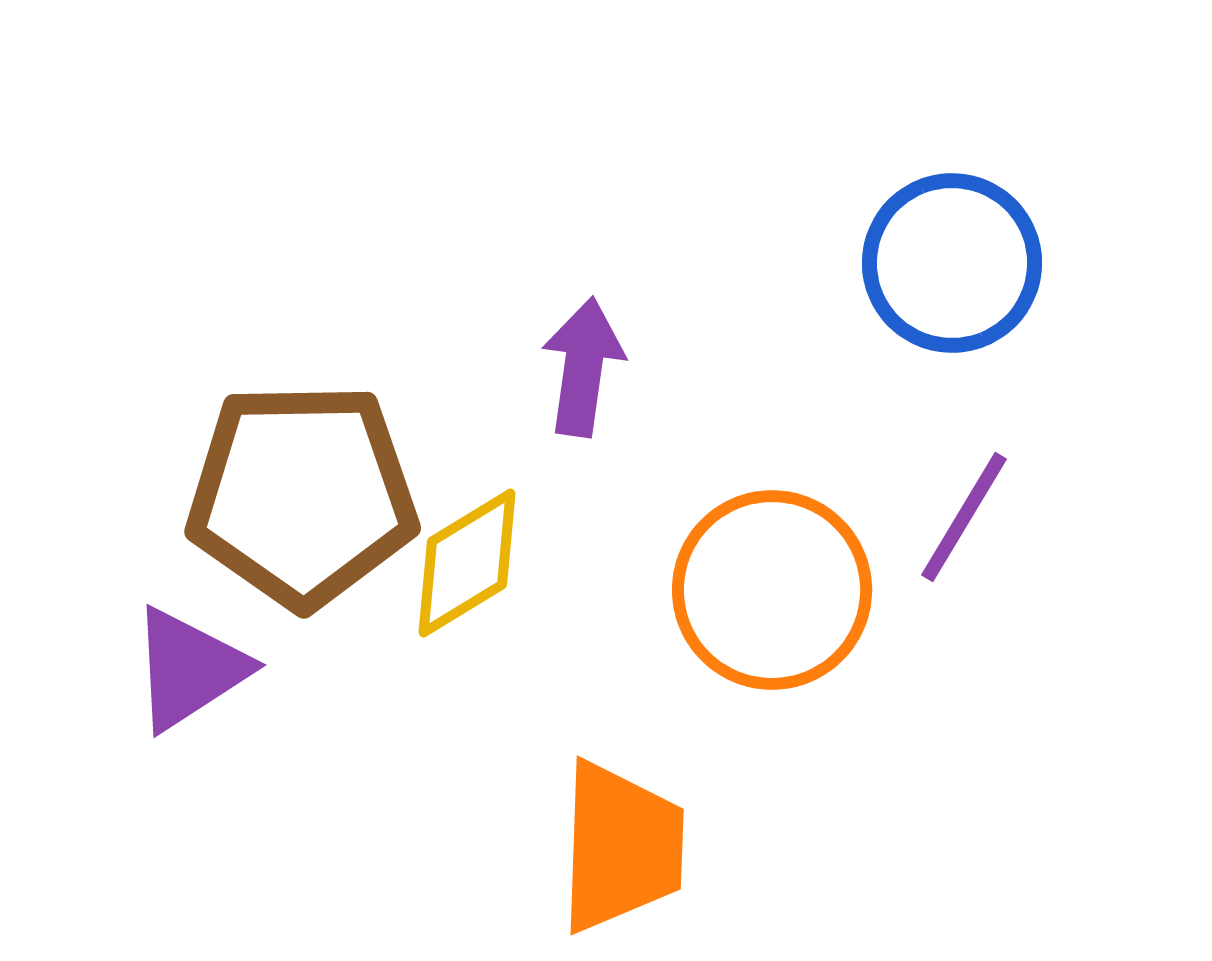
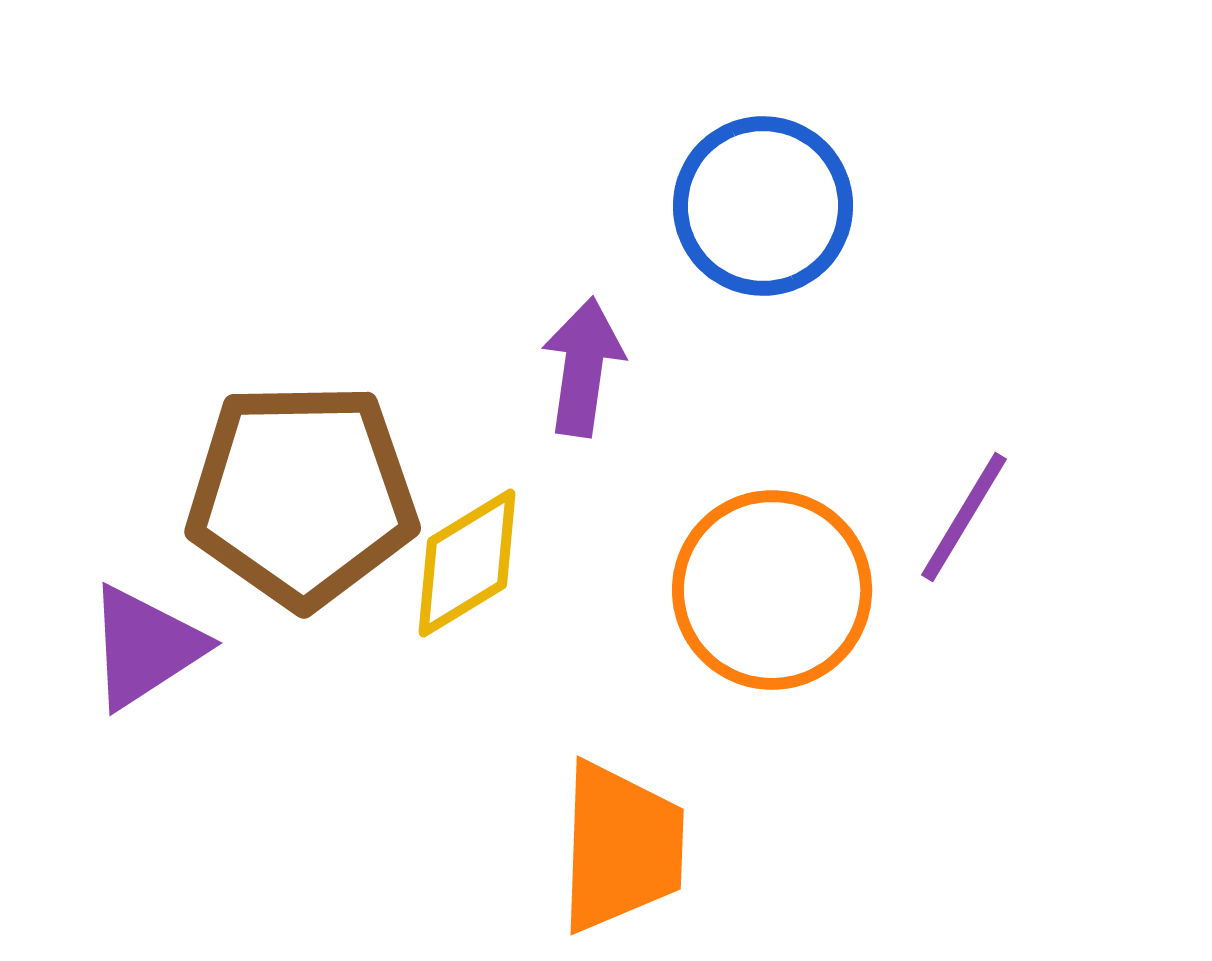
blue circle: moved 189 px left, 57 px up
purple triangle: moved 44 px left, 22 px up
